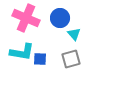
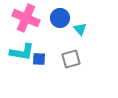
cyan triangle: moved 6 px right, 5 px up
blue square: moved 1 px left
